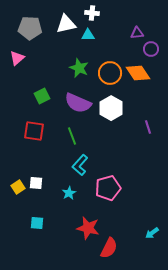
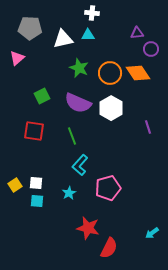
white triangle: moved 3 px left, 15 px down
yellow square: moved 3 px left, 2 px up
cyan square: moved 22 px up
